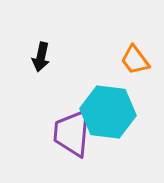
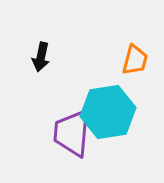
orange trapezoid: rotated 128 degrees counterclockwise
cyan hexagon: rotated 16 degrees counterclockwise
